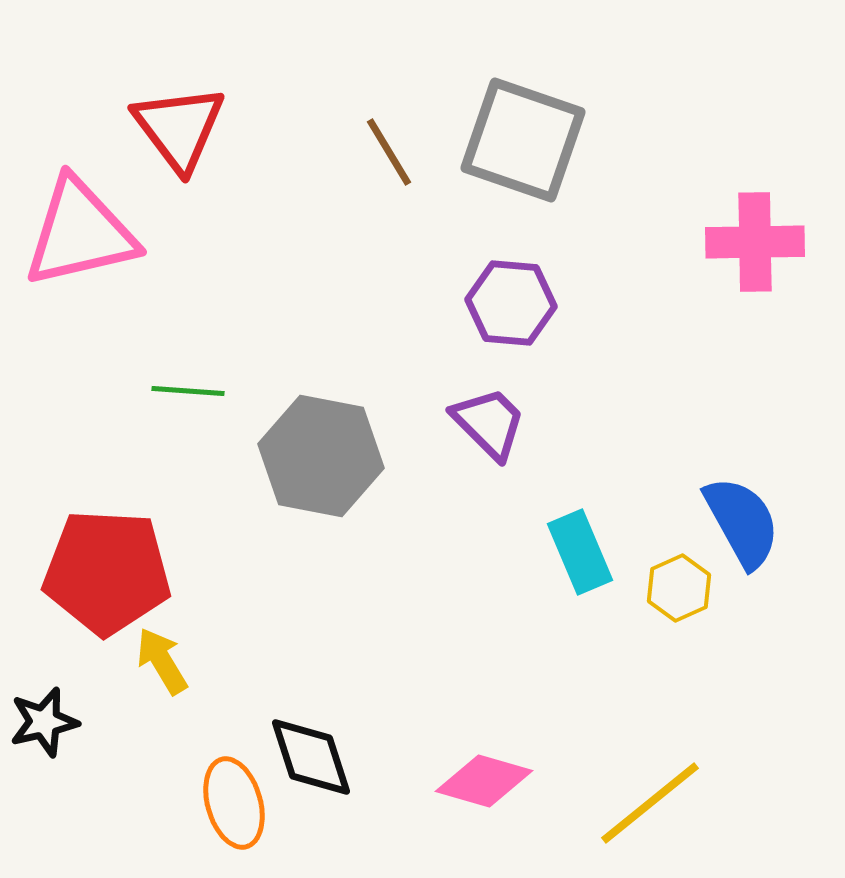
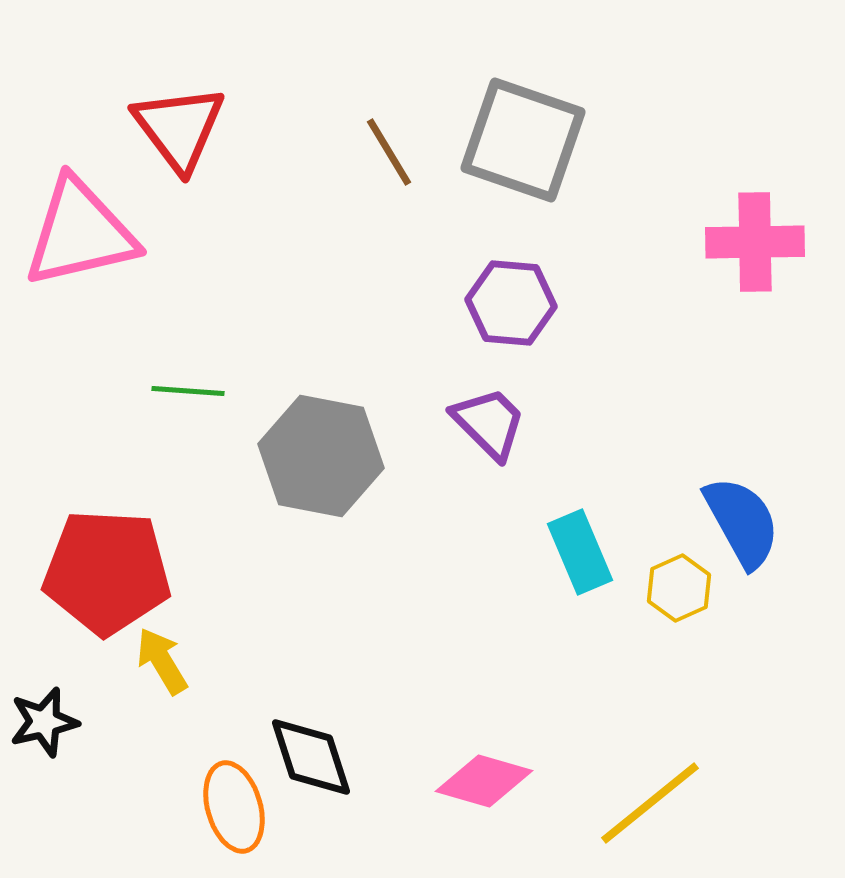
orange ellipse: moved 4 px down
